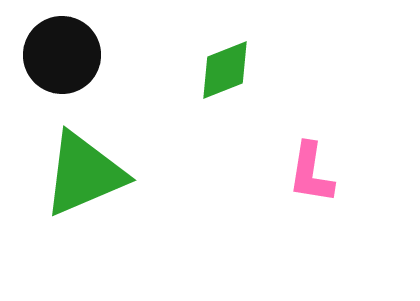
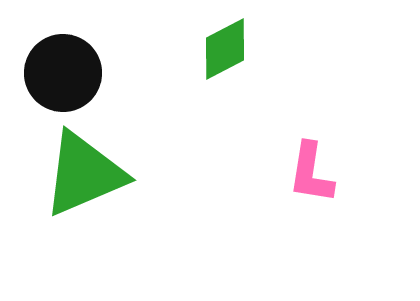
black circle: moved 1 px right, 18 px down
green diamond: moved 21 px up; rotated 6 degrees counterclockwise
